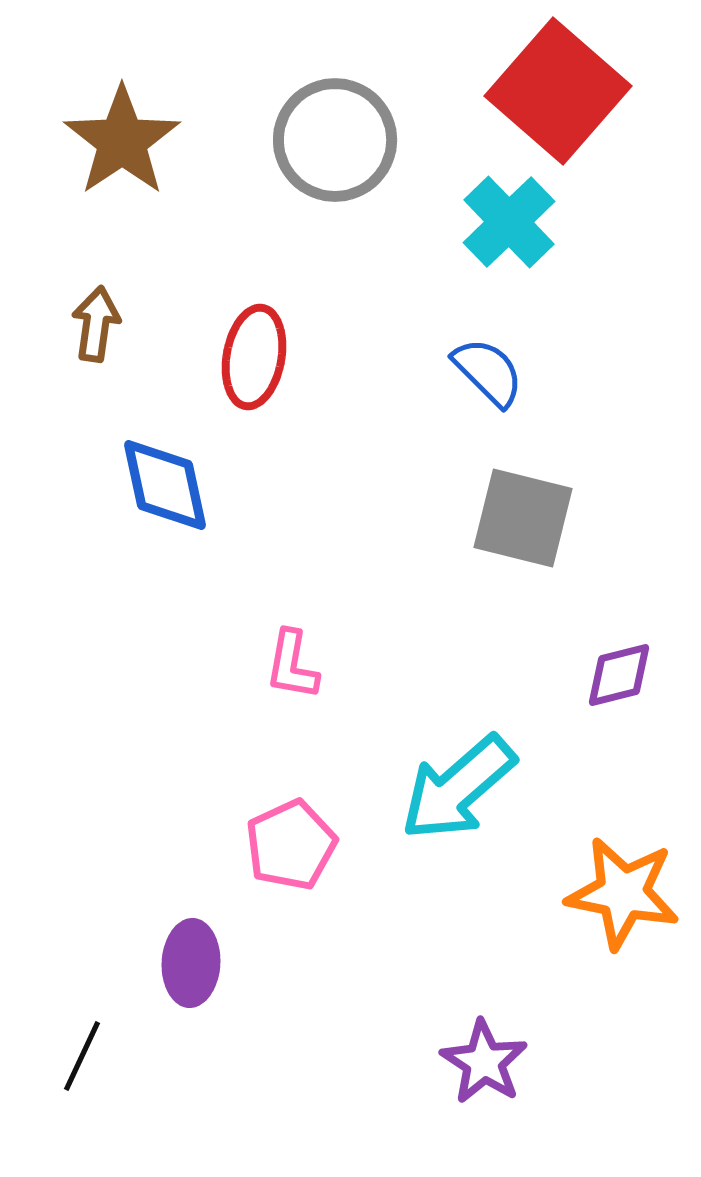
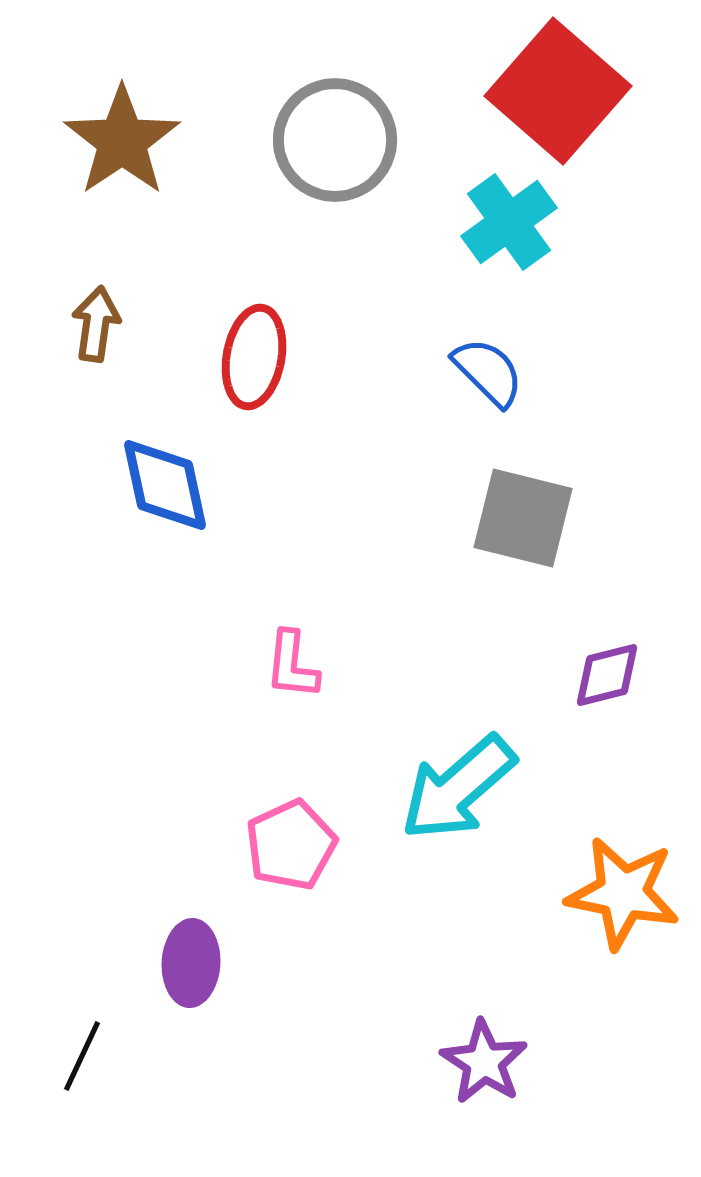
cyan cross: rotated 8 degrees clockwise
pink L-shape: rotated 4 degrees counterclockwise
purple diamond: moved 12 px left
